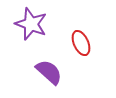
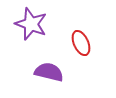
purple semicircle: rotated 28 degrees counterclockwise
